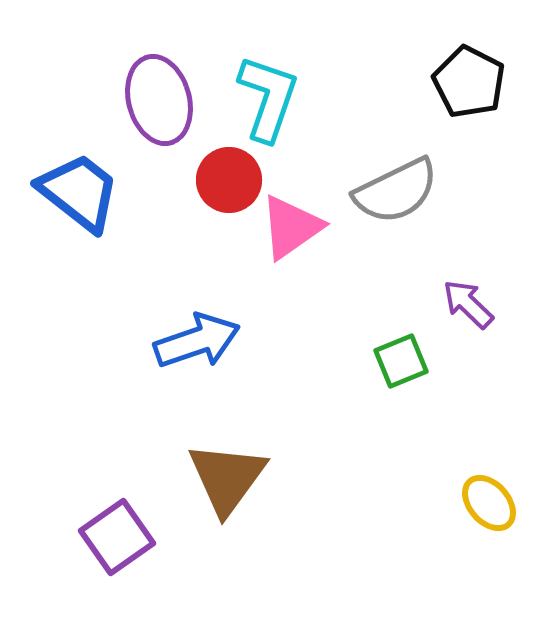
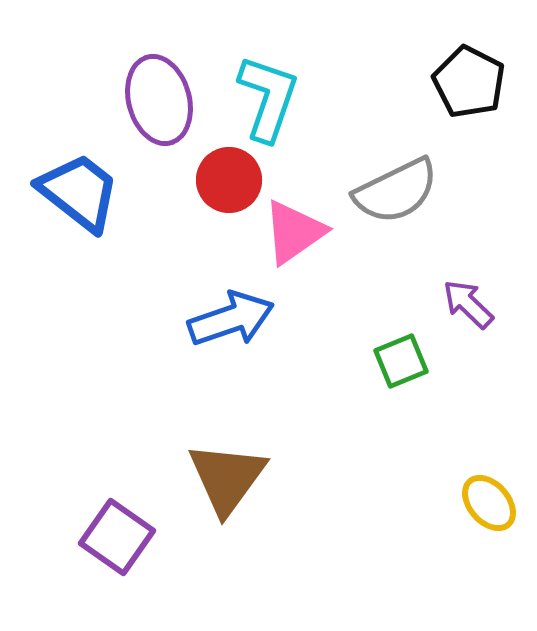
pink triangle: moved 3 px right, 5 px down
blue arrow: moved 34 px right, 22 px up
purple square: rotated 20 degrees counterclockwise
